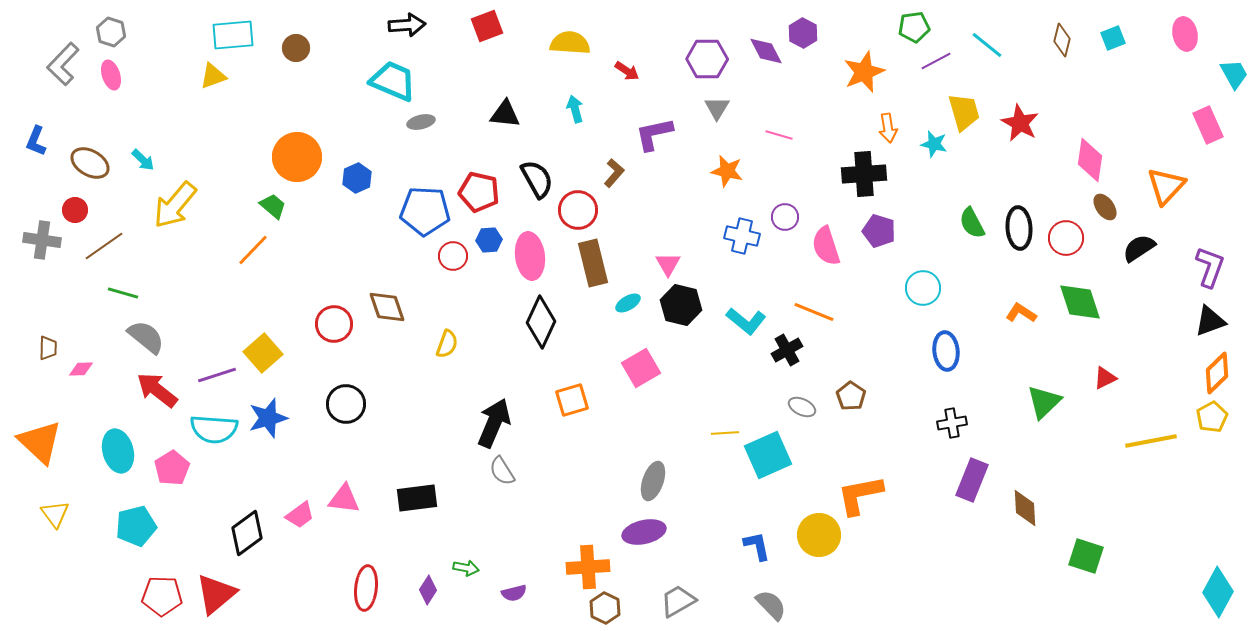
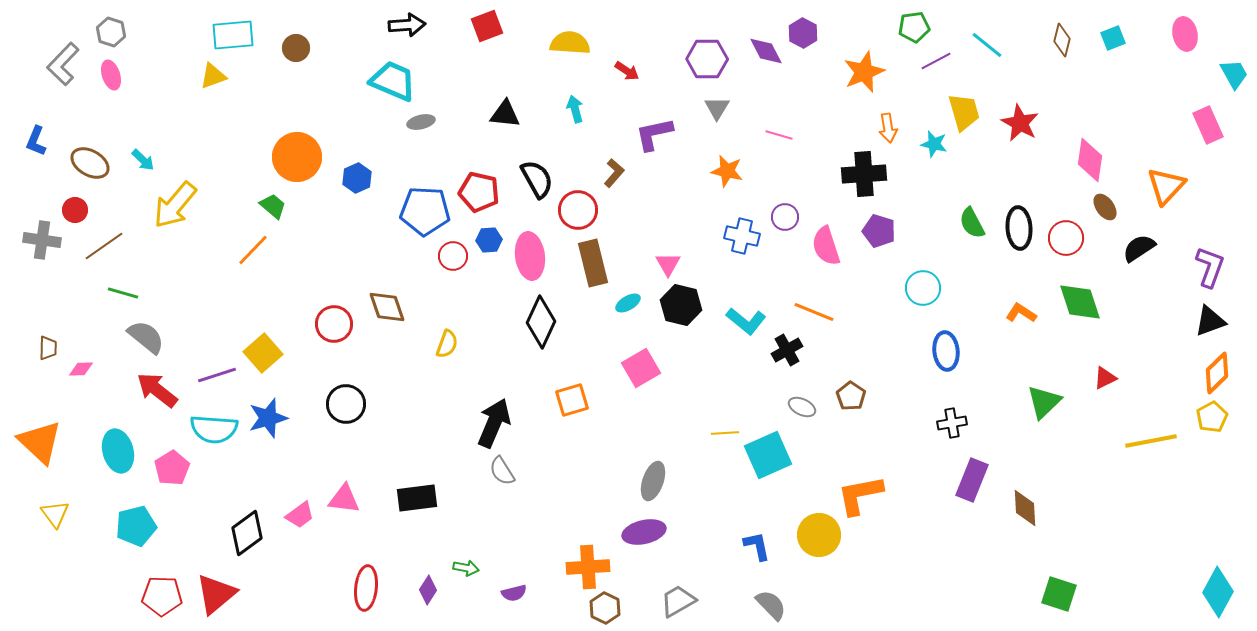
green square at (1086, 556): moved 27 px left, 38 px down
